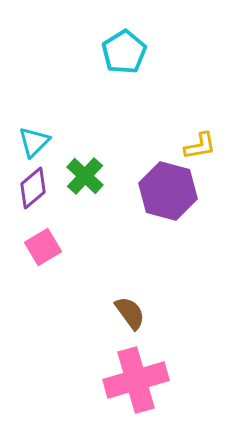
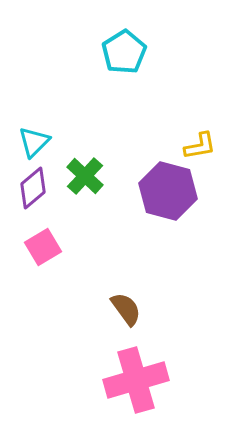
brown semicircle: moved 4 px left, 4 px up
